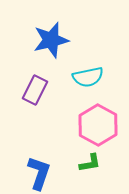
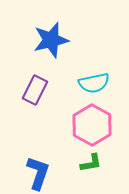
cyan semicircle: moved 6 px right, 6 px down
pink hexagon: moved 6 px left
green L-shape: moved 1 px right
blue L-shape: moved 1 px left
